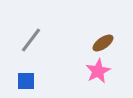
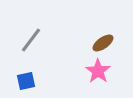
pink star: rotated 10 degrees counterclockwise
blue square: rotated 12 degrees counterclockwise
